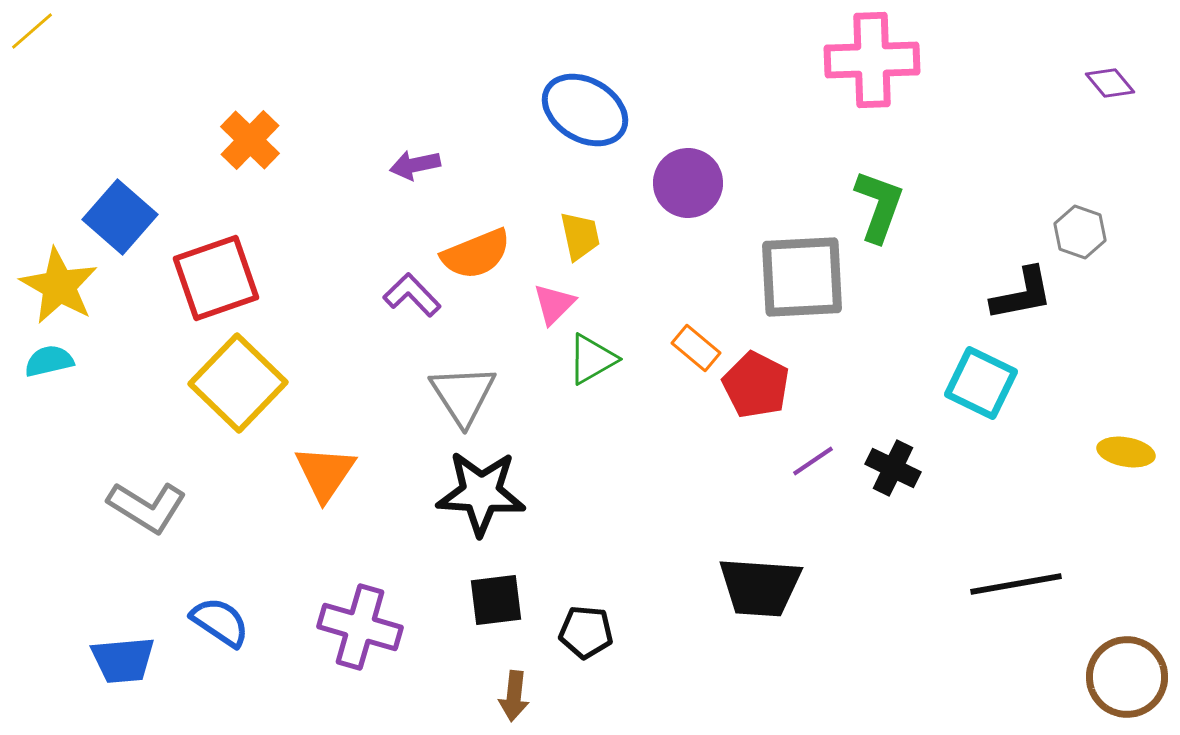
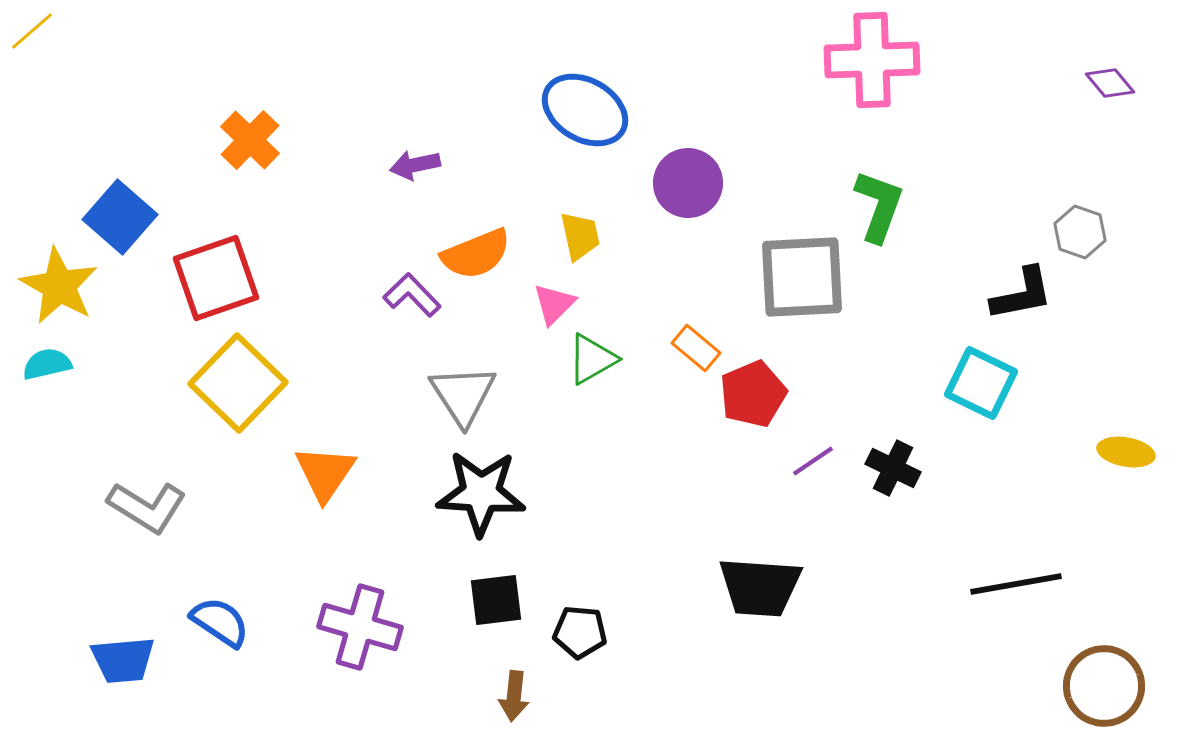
cyan semicircle: moved 2 px left, 3 px down
red pentagon: moved 3 px left, 9 px down; rotated 22 degrees clockwise
black pentagon: moved 6 px left
brown circle: moved 23 px left, 9 px down
